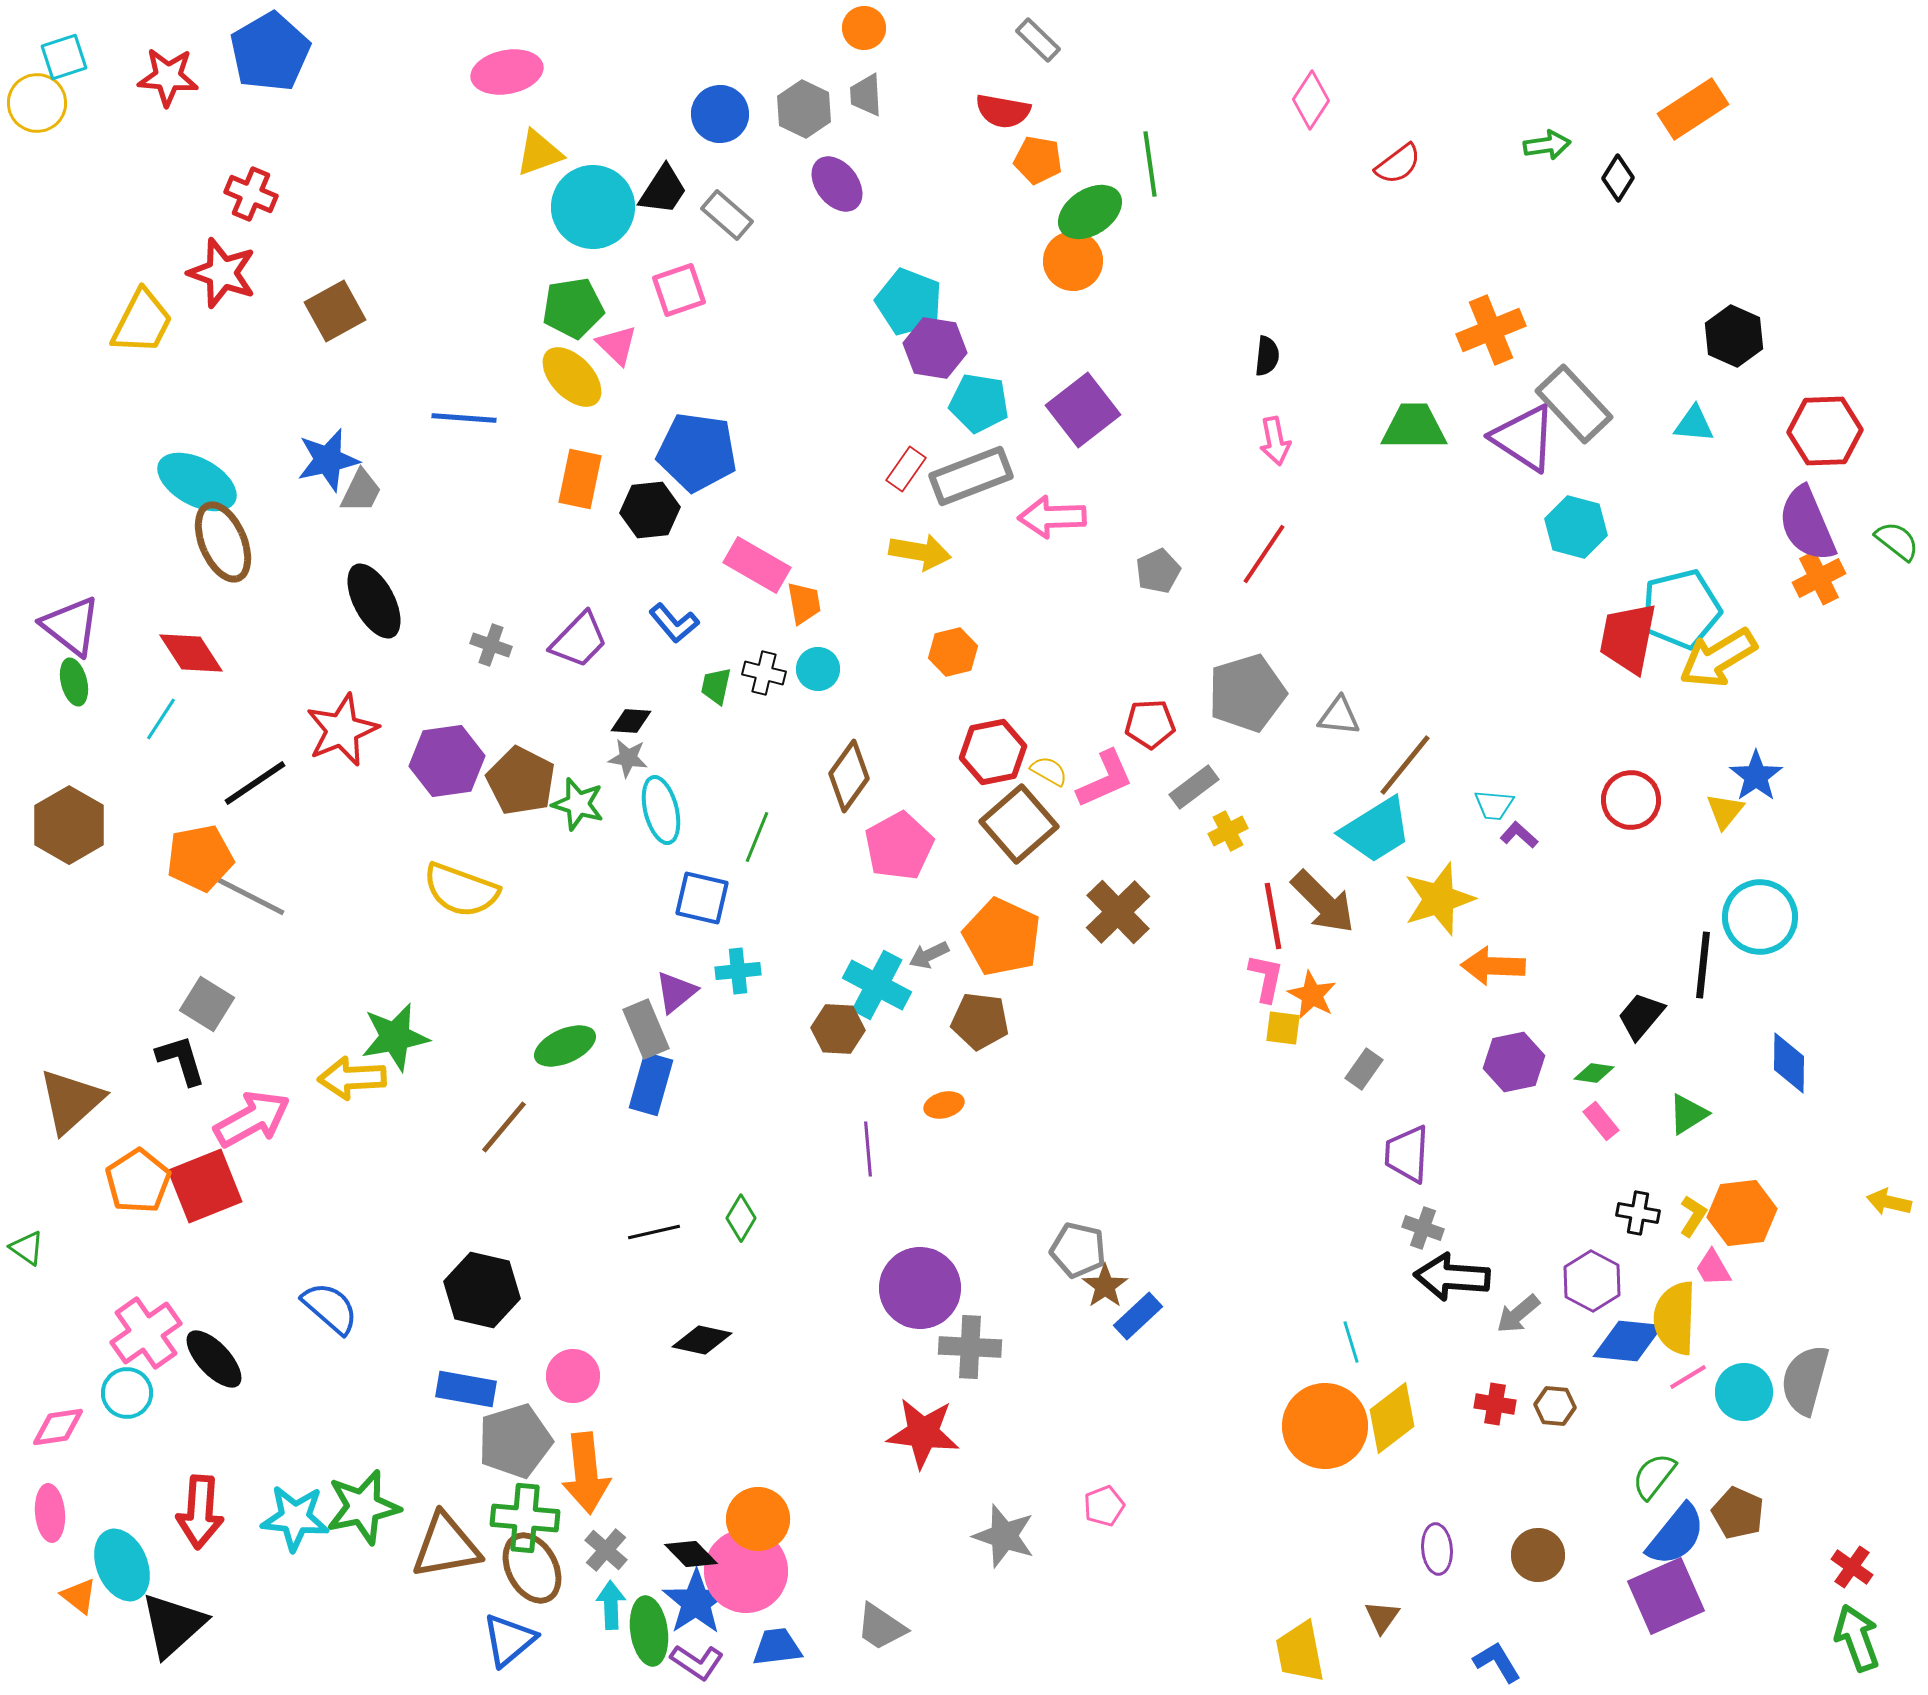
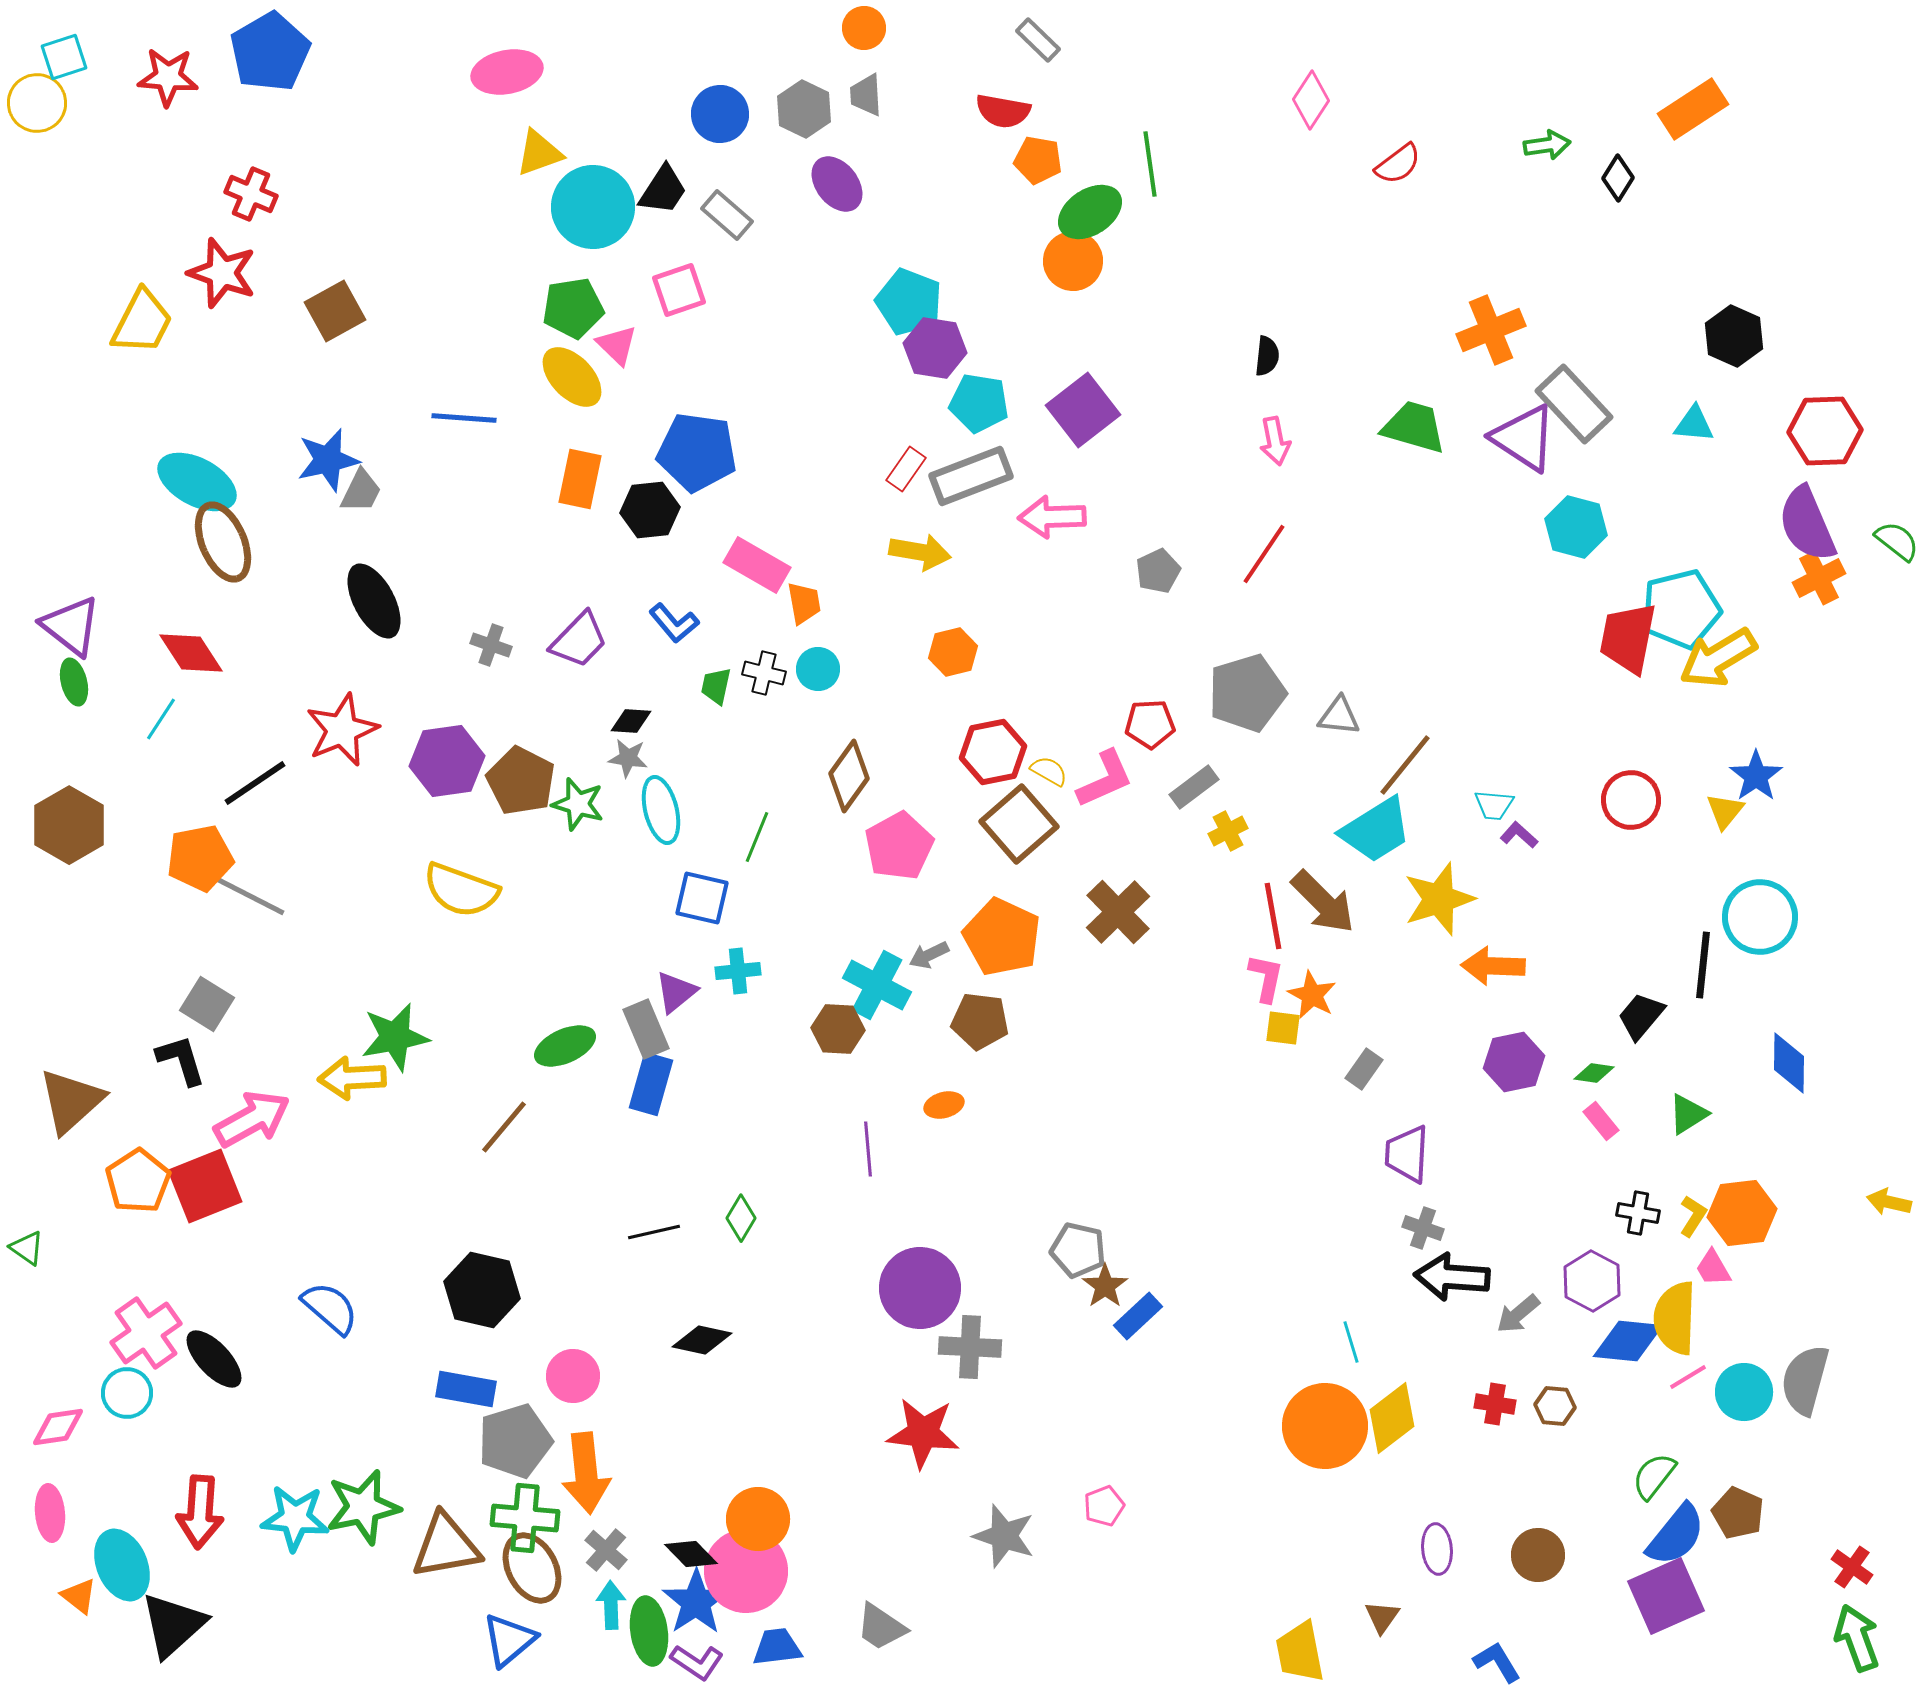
green trapezoid at (1414, 427): rotated 16 degrees clockwise
